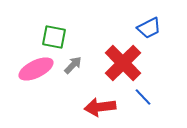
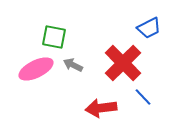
gray arrow: rotated 108 degrees counterclockwise
red arrow: moved 1 px right, 1 px down
